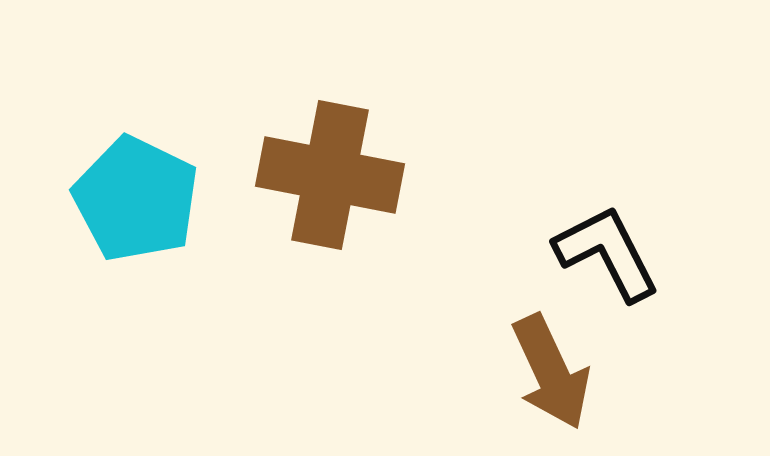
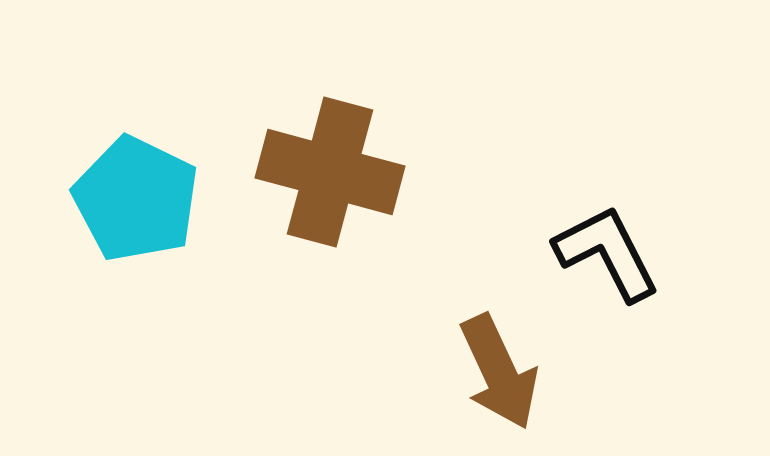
brown cross: moved 3 px up; rotated 4 degrees clockwise
brown arrow: moved 52 px left
